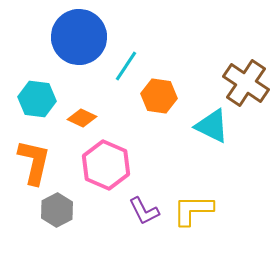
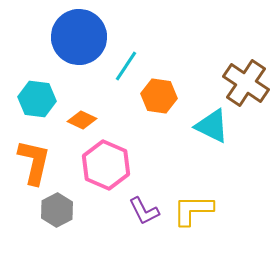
orange diamond: moved 2 px down
